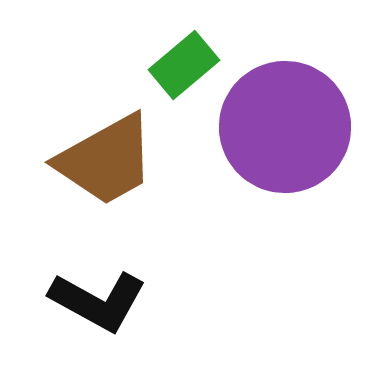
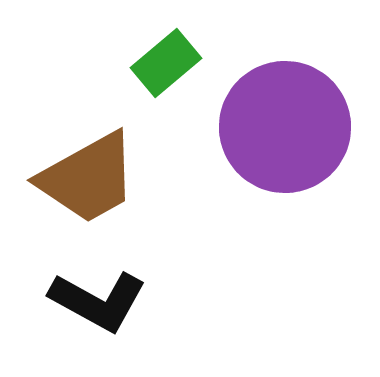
green rectangle: moved 18 px left, 2 px up
brown trapezoid: moved 18 px left, 18 px down
